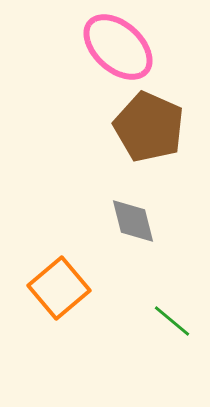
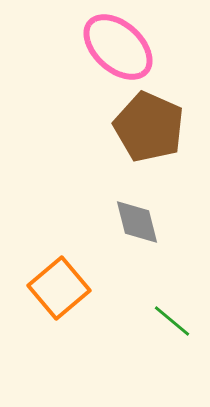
gray diamond: moved 4 px right, 1 px down
